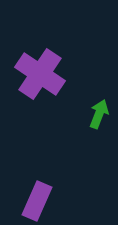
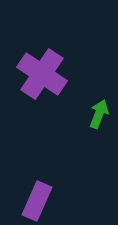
purple cross: moved 2 px right
